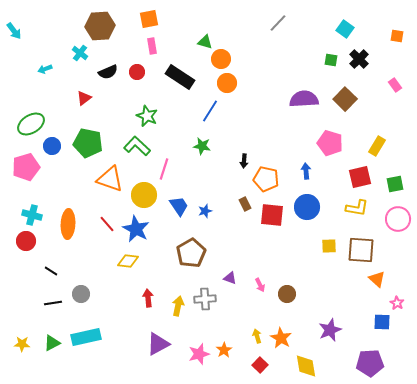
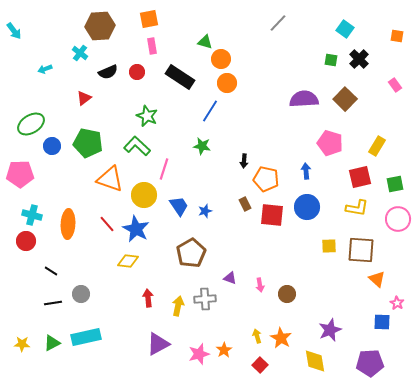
pink pentagon at (26, 167): moved 6 px left, 7 px down; rotated 16 degrees clockwise
pink arrow at (260, 285): rotated 16 degrees clockwise
yellow diamond at (306, 366): moved 9 px right, 5 px up
